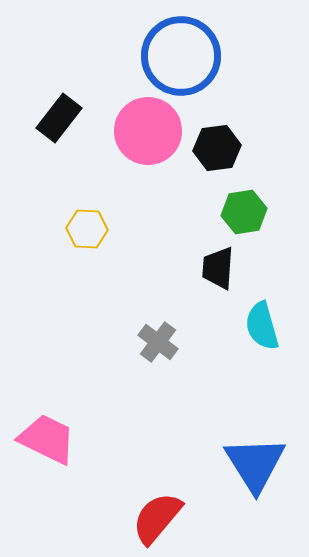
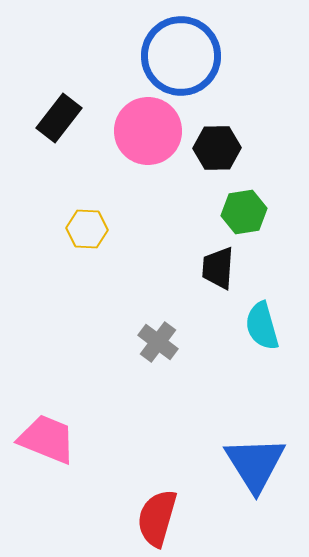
black hexagon: rotated 6 degrees clockwise
pink trapezoid: rotated 4 degrees counterclockwise
red semicircle: rotated 24 degrees counterclockwise
